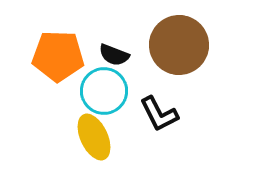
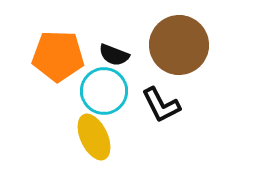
black L-shape: moved 2 px right, 9 px up
